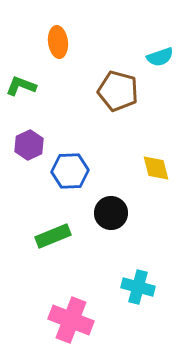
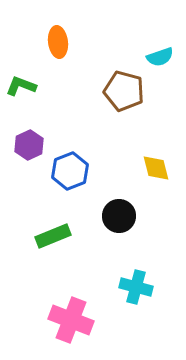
brown pentagon: moved 6 px right
blue hexagon: rotated 18 degrees counterclockwise
black circle: moved 8 px right, 3 px down
cyan cross: moved 2 px left
